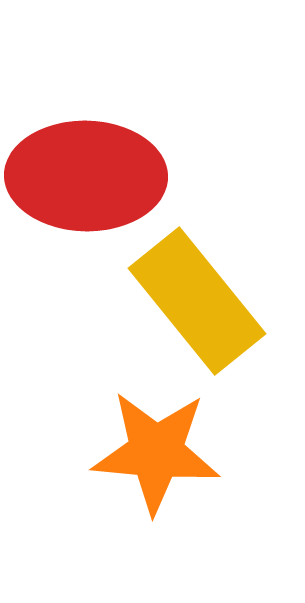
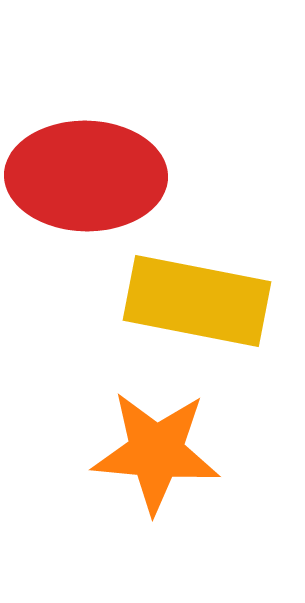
yellow rectangle: rotated 40 degrees counterclockwise
